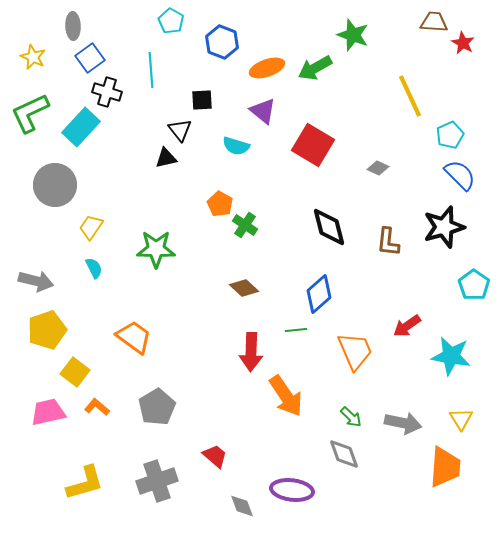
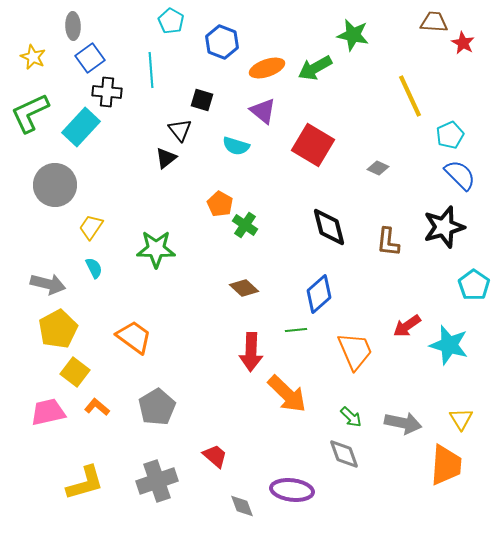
green star at (353, 35): rotated 8 degrees counterclockwise
black cross at (107, 92): rotated 12 degrees counterclockwise
black square at (202, 100): rotated 20 degrees clockwise
black triangle at (166, 158): rotated 25 degrees counterclockwise
gray arrow at (36, 281): moved 12 px right, 3 px down
yellow pentagon at (47, 330): moved 11 px right, 1 px up; rotated 9 degrees counterclockwise
cyan star at (451, 356): moved 2 px left, 11 px up; rotated 6 degrees clockwise
orange arrow at (286, 396): moved 1 px right, 2 px up; rotated 12 degrees counterclockwise
orange trapezoid at (445, 467): moved 1 px right, 2 px up
